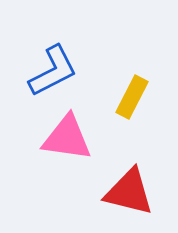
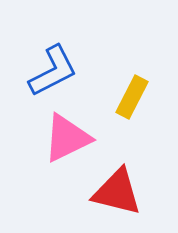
pink triangle: rotated 34 degrees counterclockwise
red triangle: moved 12 px left
